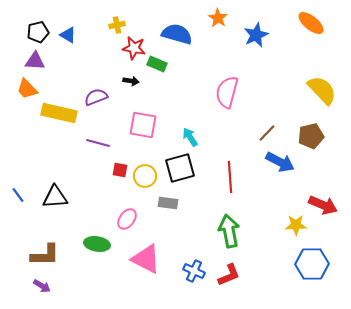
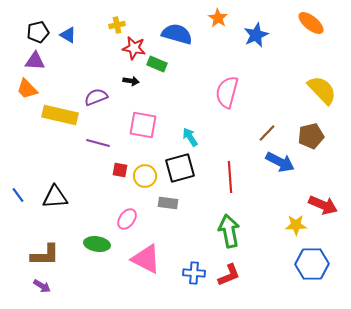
yellow rectangle: moved 1 px right, 2 px down
blue cross: moved 2 px down; rotated 20 degrees counterclockwise
